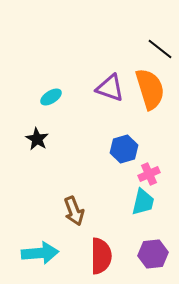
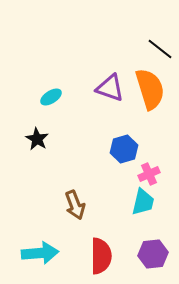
brown arrow: moved 1 px right, 6 px up
